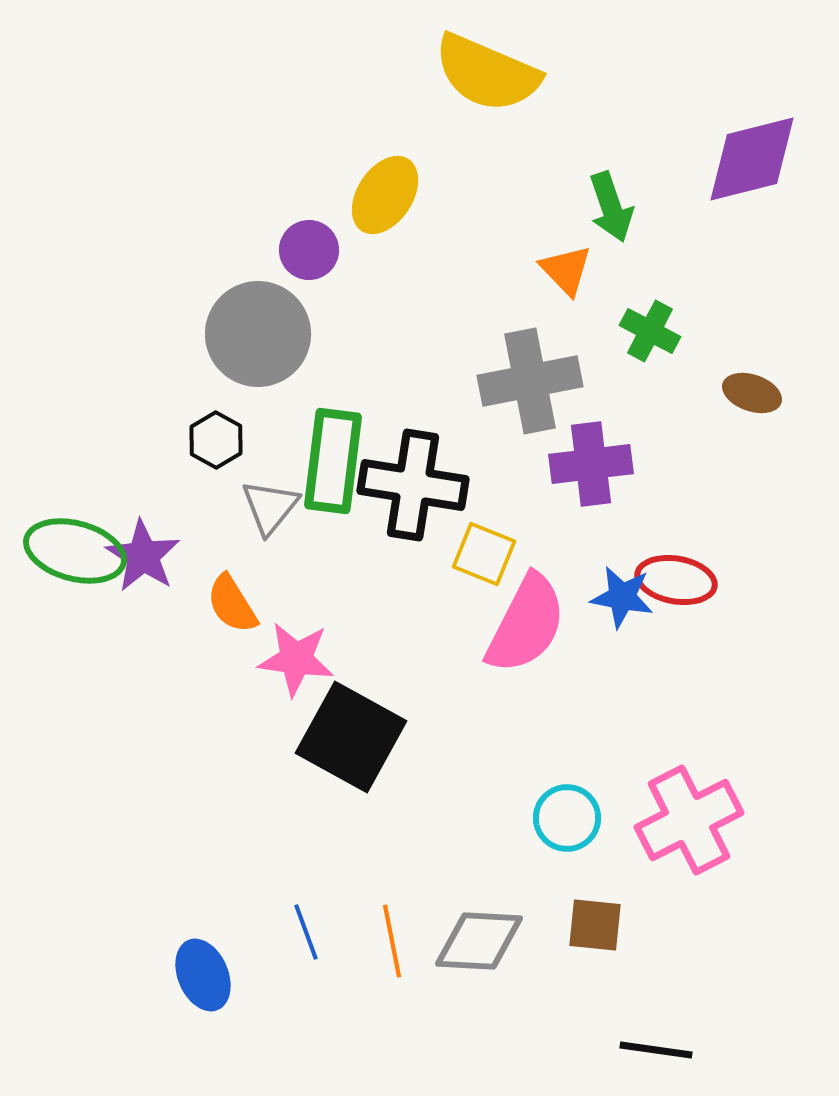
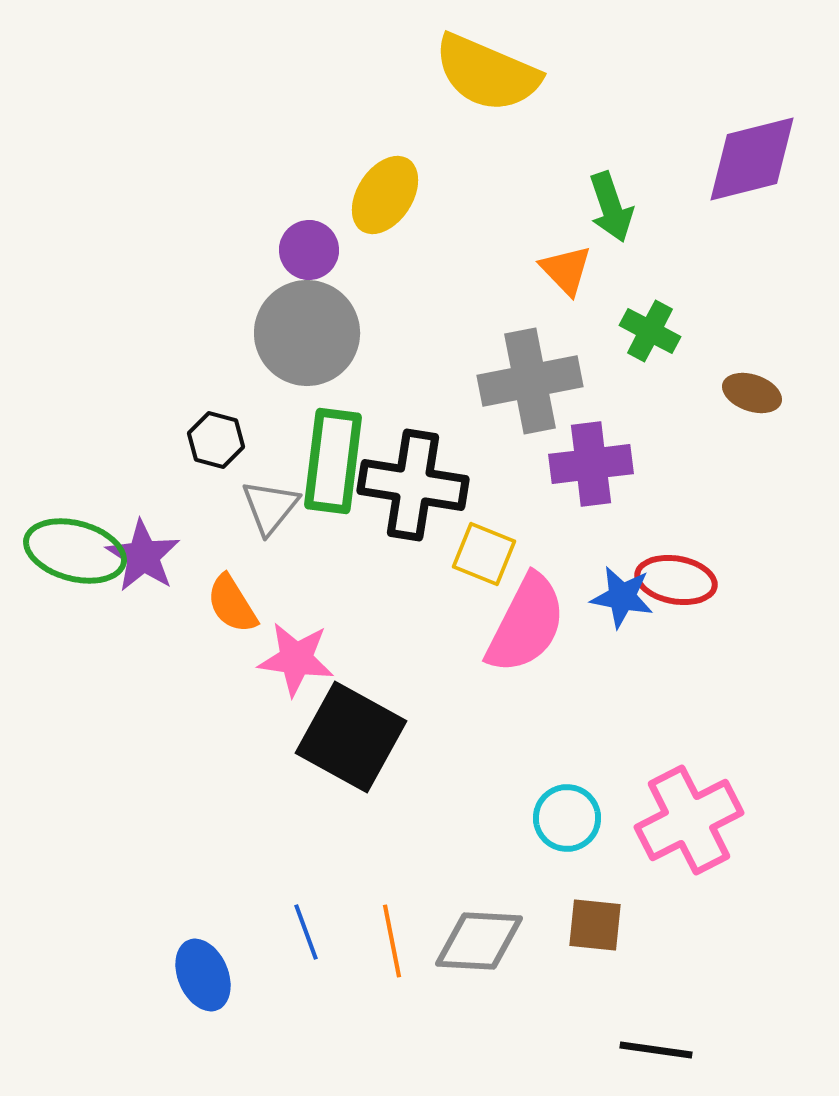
gray circle: moved 49 px right, 1 px up
black hexagon: rotated 14 degrees counterclockwise
